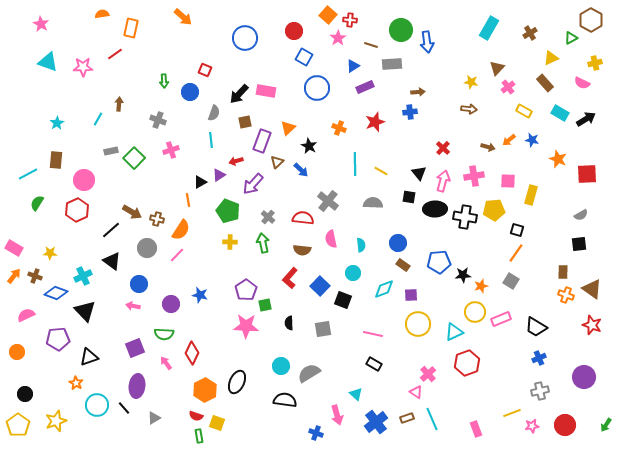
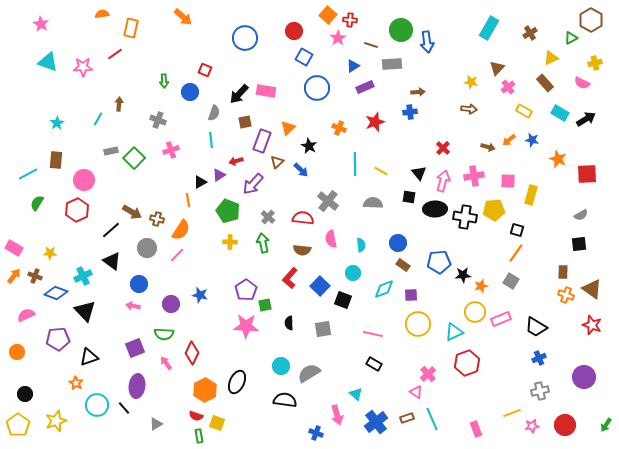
gray triangle at (154, 418): moved 2 px right, 6 px down
